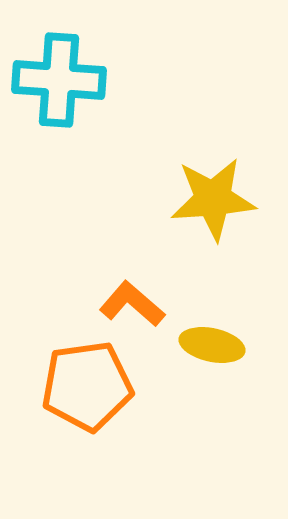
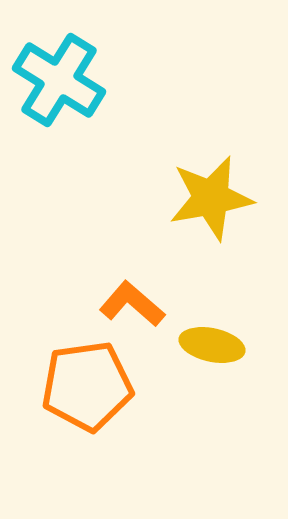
cyan cross: rotated 28 degrees clockwise
yellow star: moved 2 px left, 1 px up; rotated 6 degrees counterclockwise
